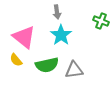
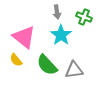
green cross: moved 17 px left, 4 px up
green semicircle: rotated 60 degrees clockwise
